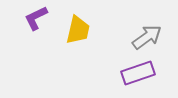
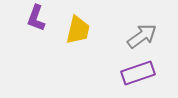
purple L-shape: rotated 44 degrees counterclockwise
gray arrow: moved 5 px left, 1 px up
